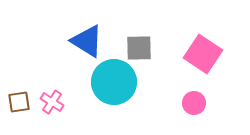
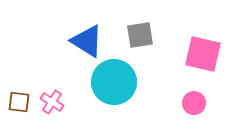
gray square: moved 1 px right, 13 px up; rotated 8 degrees counterclockwise
pink square: rotated 21 degrees counterclockwise
brown square: rotated 15 degrees clockwise
